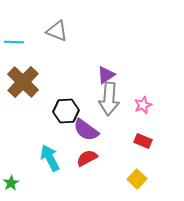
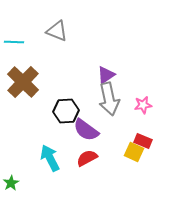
gray arrow: rotated 16 degrees counterclockwise
pink star: rotated 12 degrees clockwise
yellow square: moved 3 px left, 27 px up; rotated 18 degrees counterclockwise
